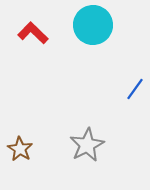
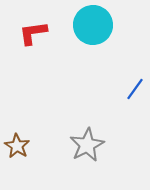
red L-shape: rotated 52 degrees counterclockwise
brown star: moved 3 px left, 3 px up
